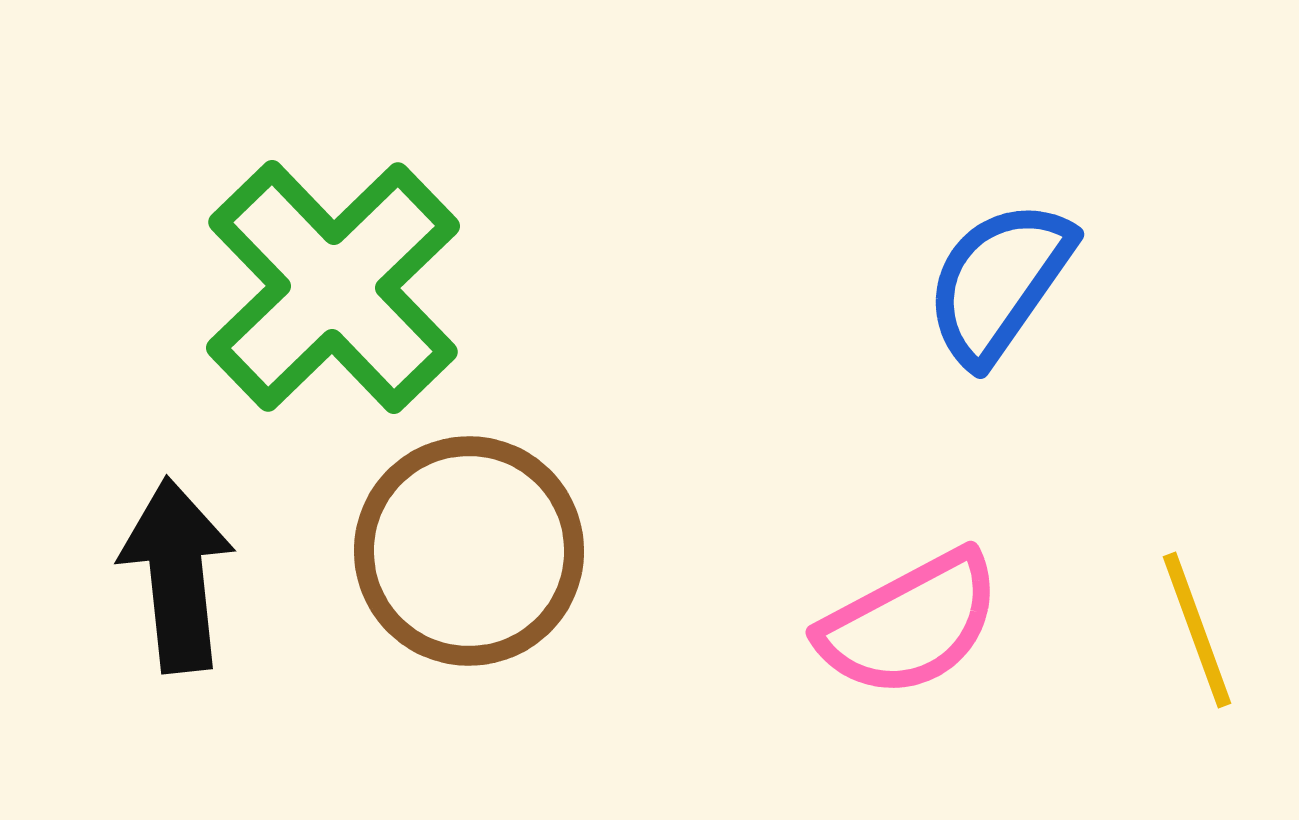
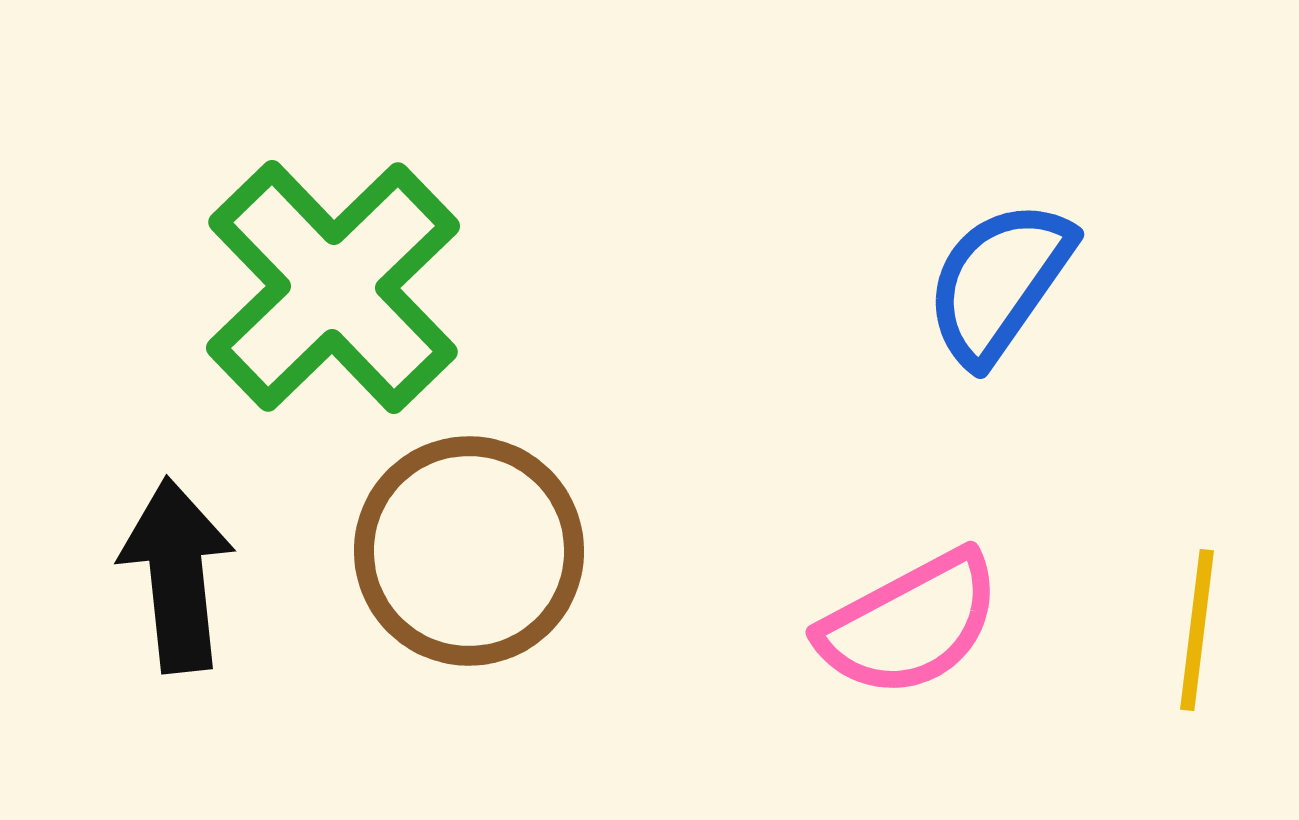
yellow line: rotated 27 degrees clockwise
